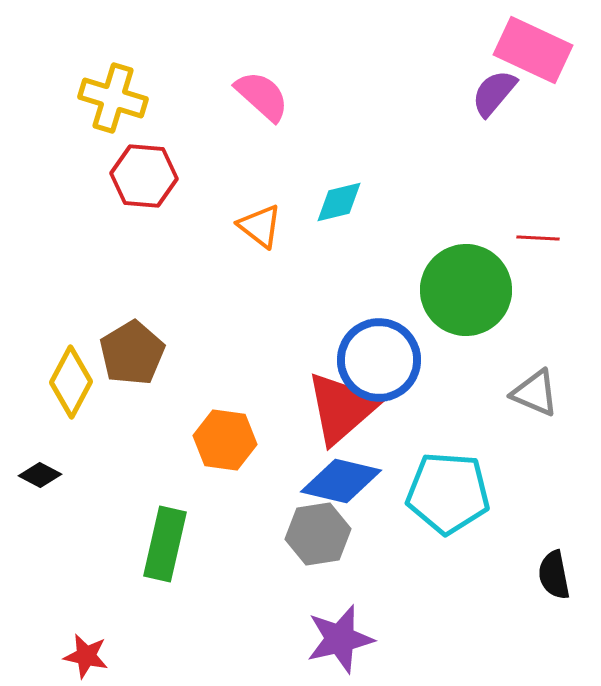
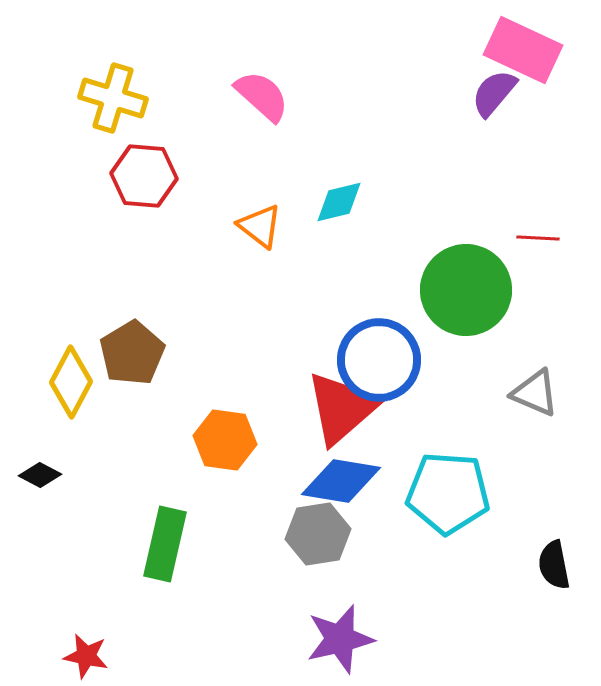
pink rectangle: moved 10 px left
blue diamond: rotated 4 degrees counterclockwise
black semicircle: moved 10 px up
